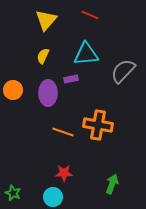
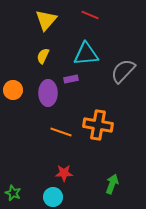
orange line: moved 2 px left
